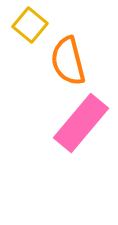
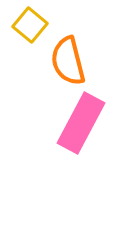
pink rectangle: rotated 12 degrees counterclockwise
